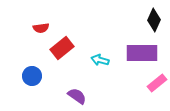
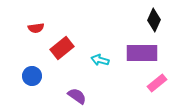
red semicircle: moved 5 px left
